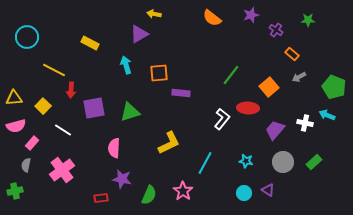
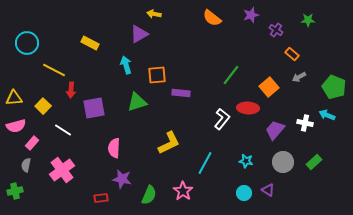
cyan circle at (27, 37): moved 6 px down
orange square at (159, 73): moved 2 px left, 2 px down
green triangle at (130, 112): moved 7 px right, 10 px up
